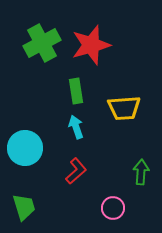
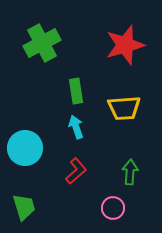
red star: moved 34 px right
green arrow: moved 11 px left
